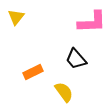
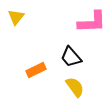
black trapezoid: moved 5 px left, 2 px up
orange rectangle: moved 3 px right, 2 px up
yellow semicircle: moved 11 px right, 5 px up
